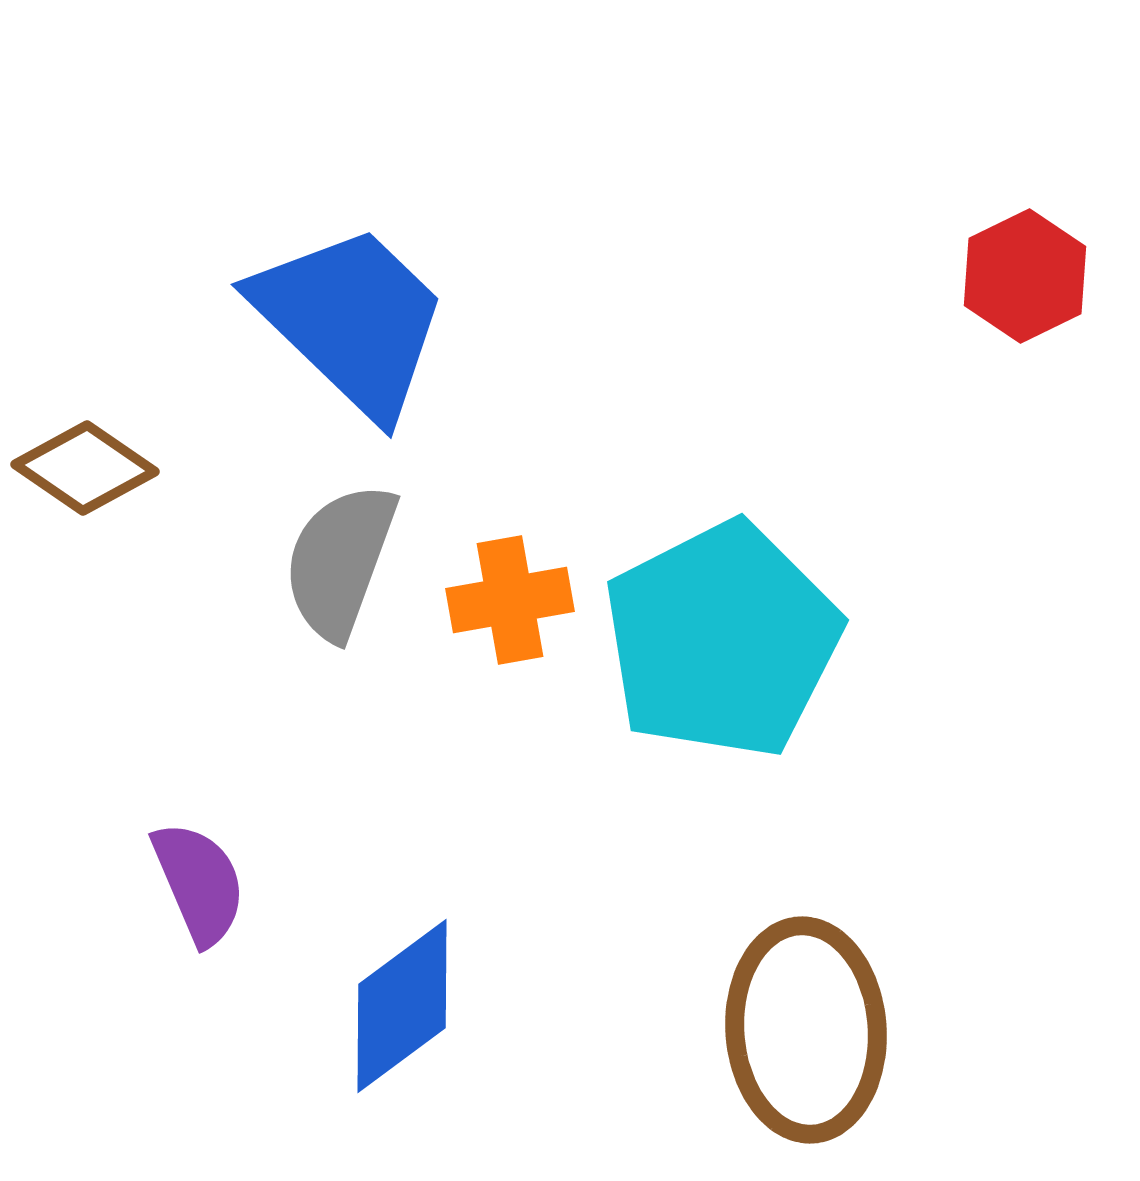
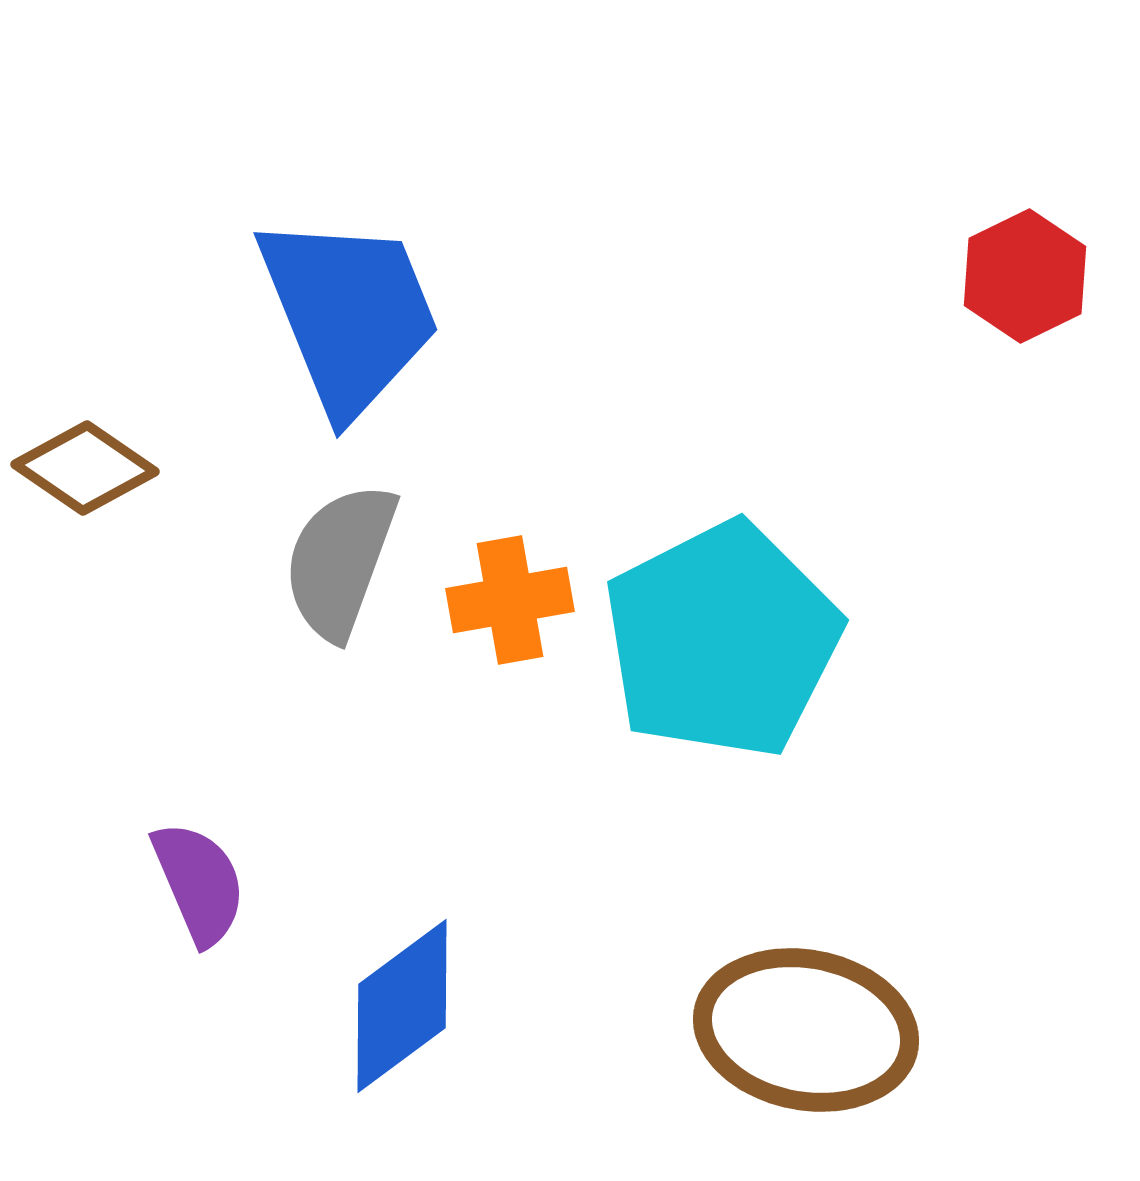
blue trapezoid: moved 2 px left, 6 px up; rotated 24 degrees clockwise
brown ellipse: rotated 75 degrees counterclockwise
